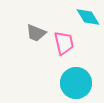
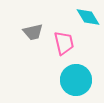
gray trapezoid: moved 3 px left, 1 px up; rotated 35 degrees counterclockwise
cyan circle: moved 3 px up
